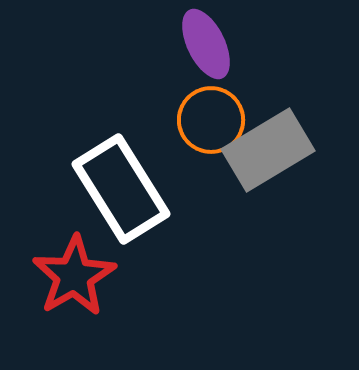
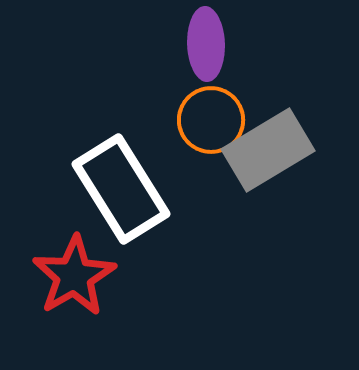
purple ellipse: rotated 24 degrees clockwise
